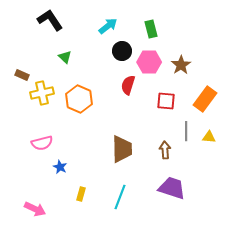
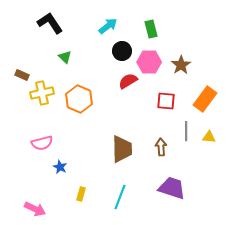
black L-shape: moved 3 px down
red semicircle: moved 4 px up; rotated 42 degrees clockwise
brown arrow: moved 4 px left, 3 px up
